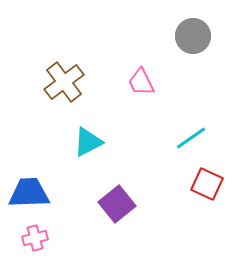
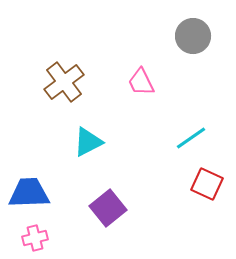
purple square: moved 9 px left, 4 px down
